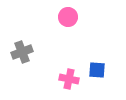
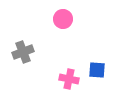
pink circle: moved 5 px left, 2 px down
gray cross: moved 1 px right
